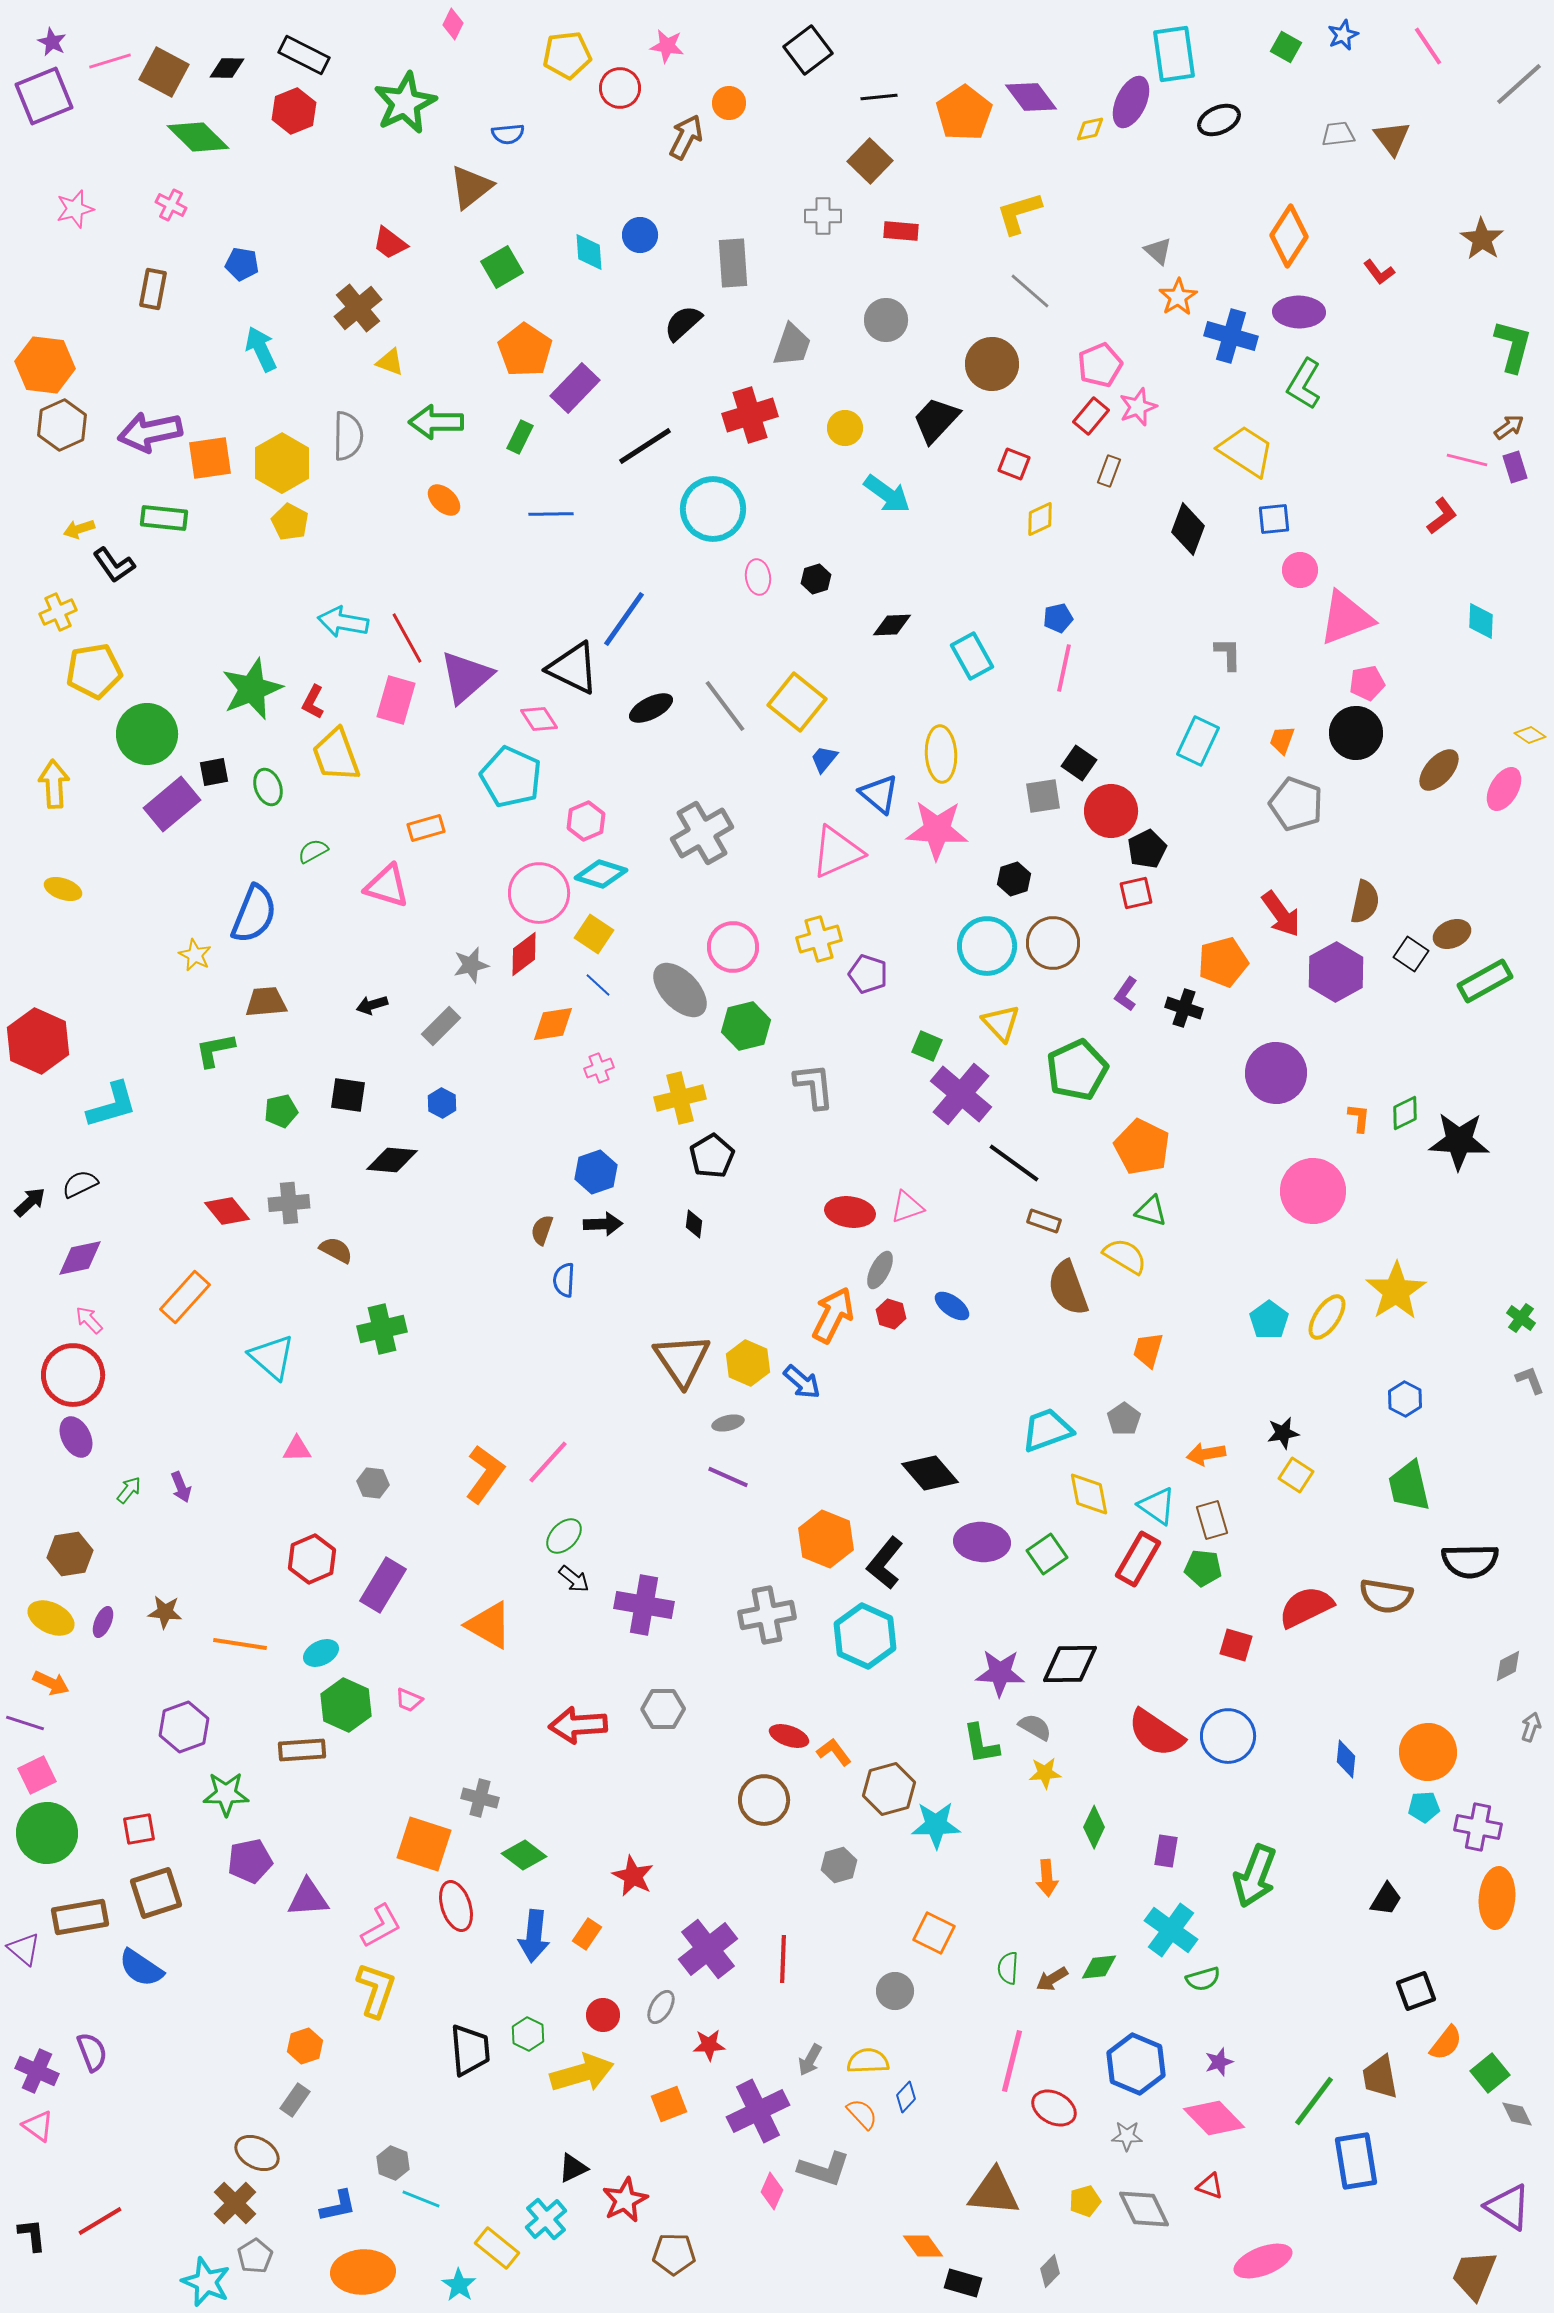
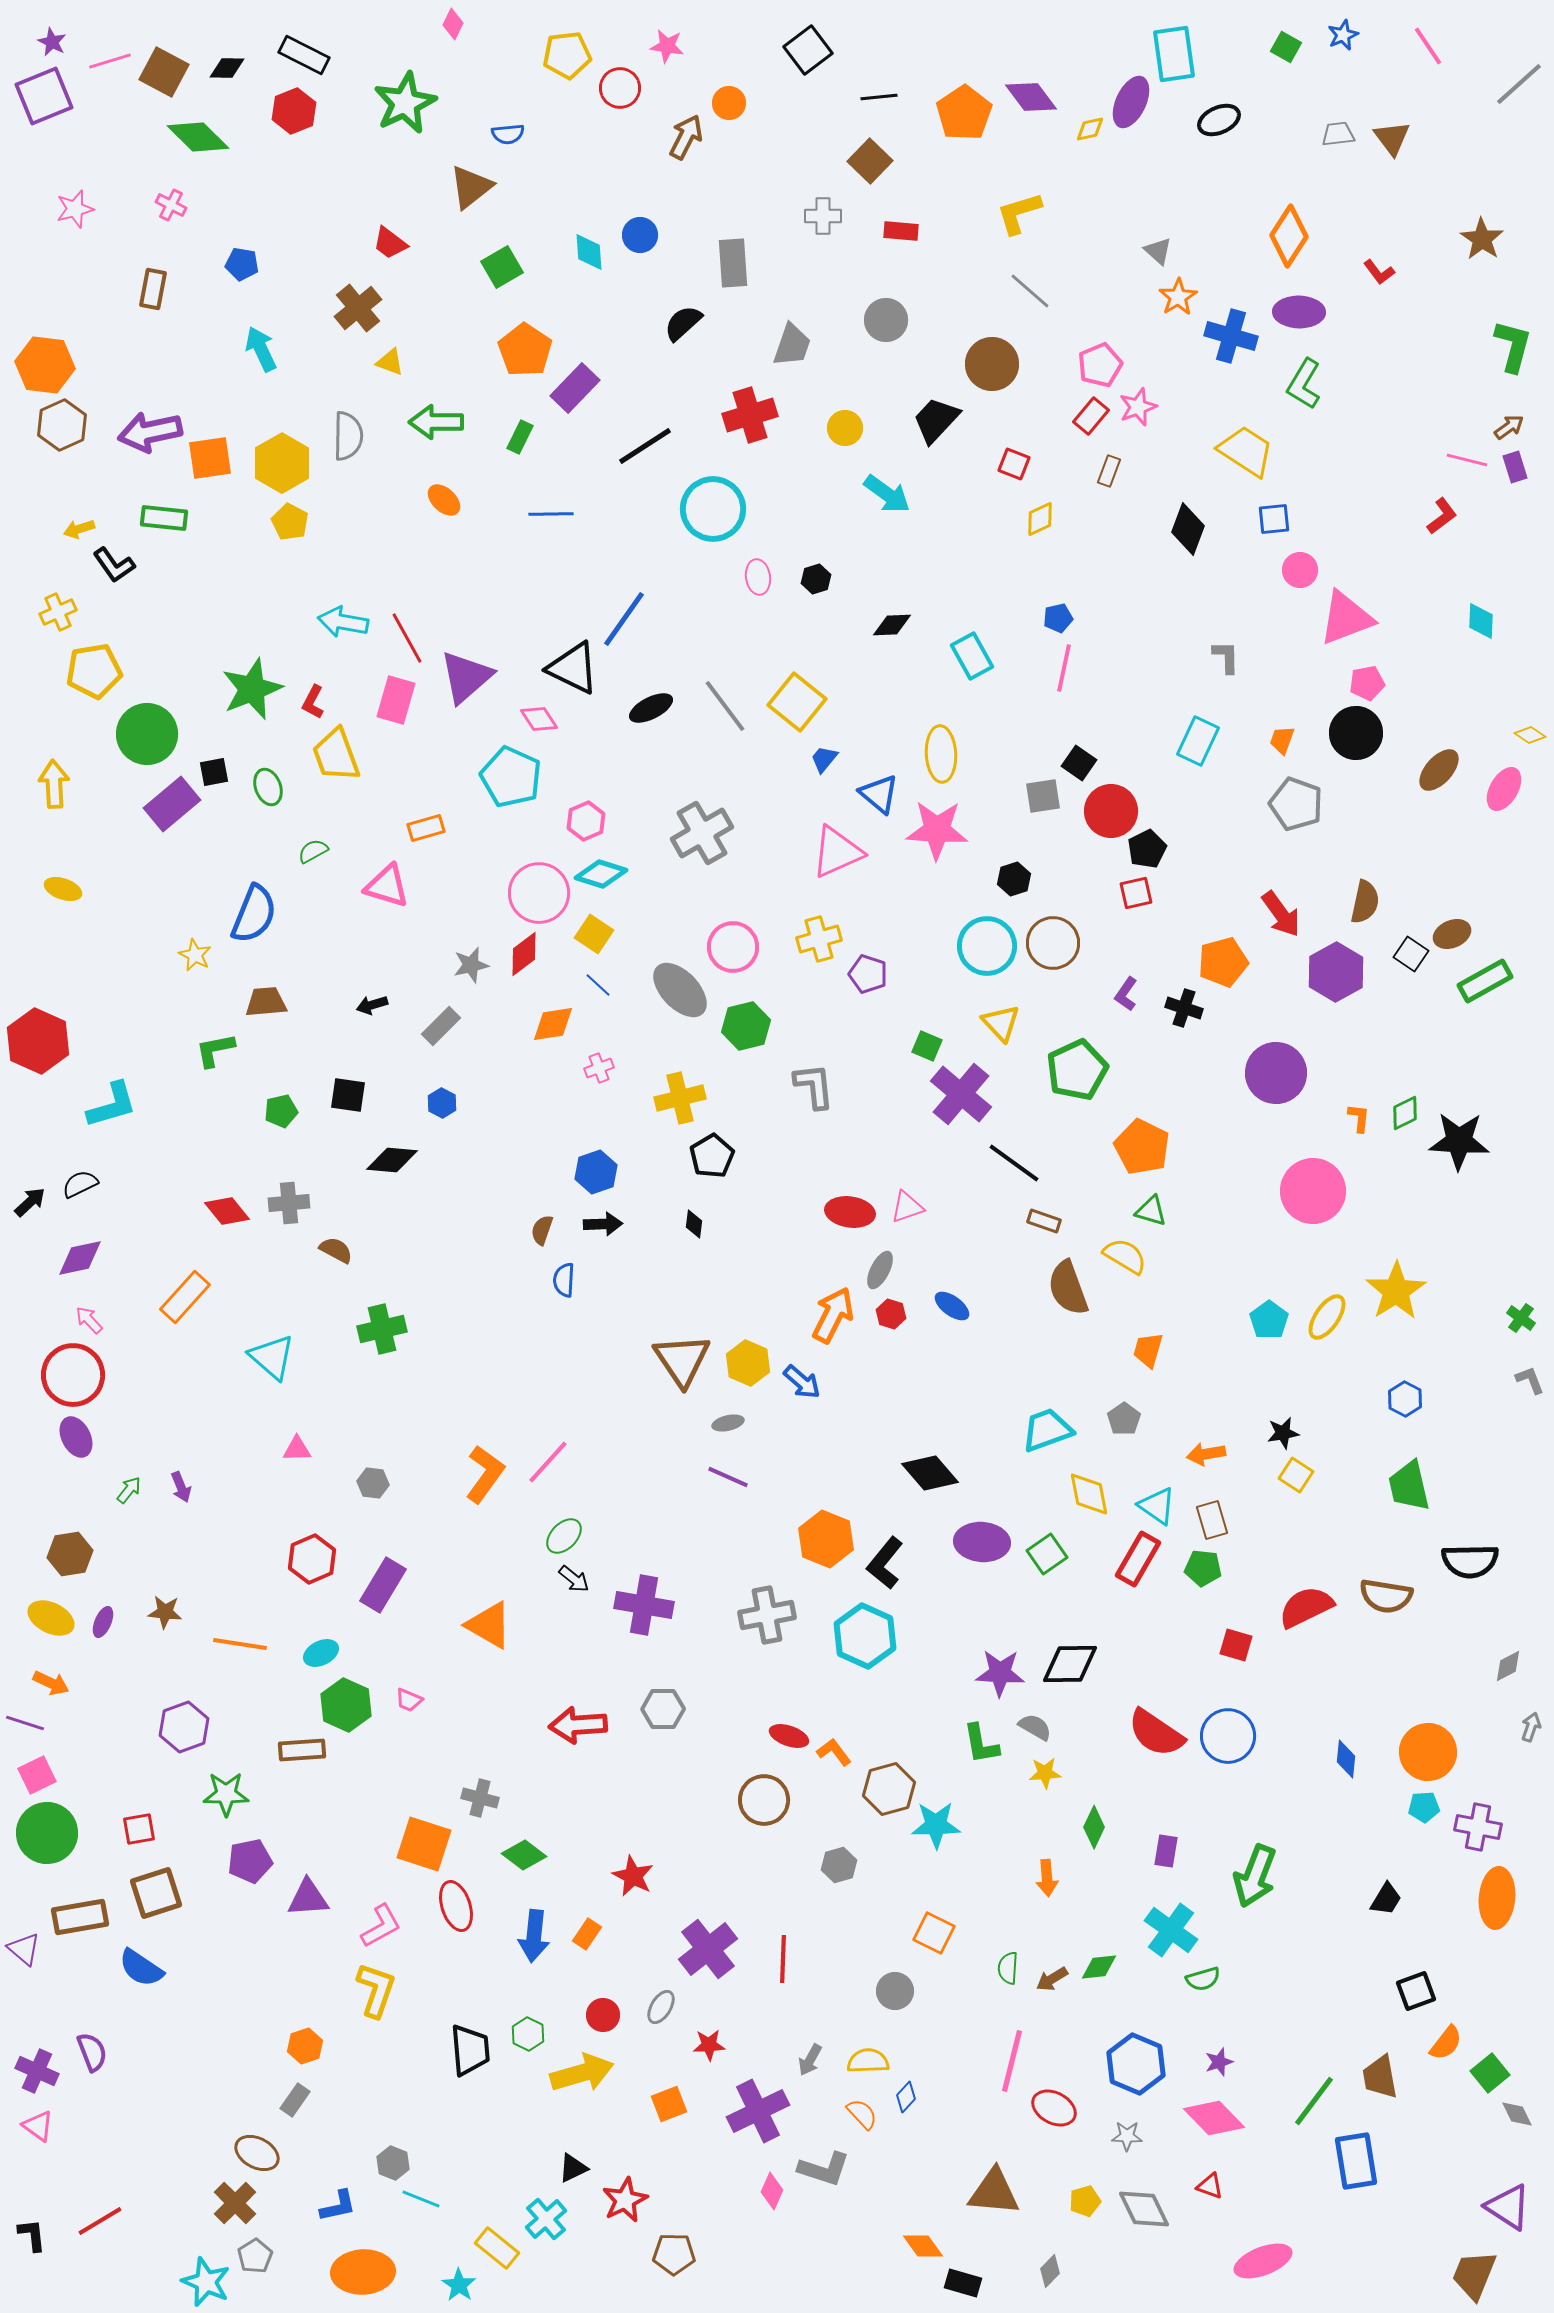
gray L-shape at (1228, 654): moved 2 px left, 3 px down
